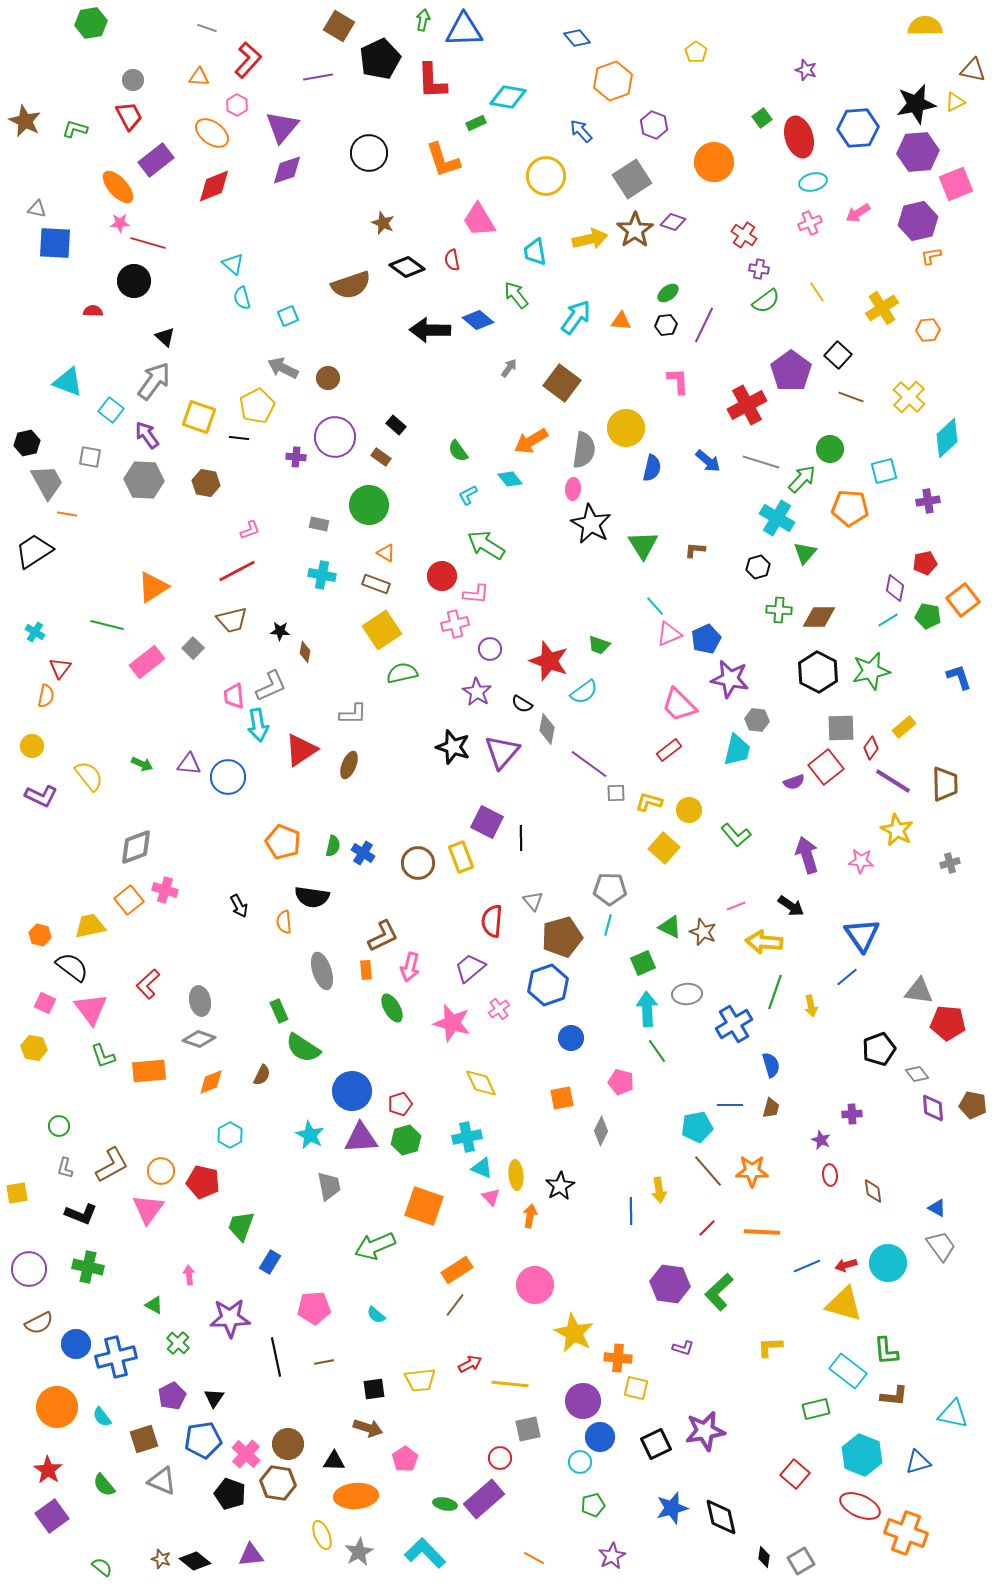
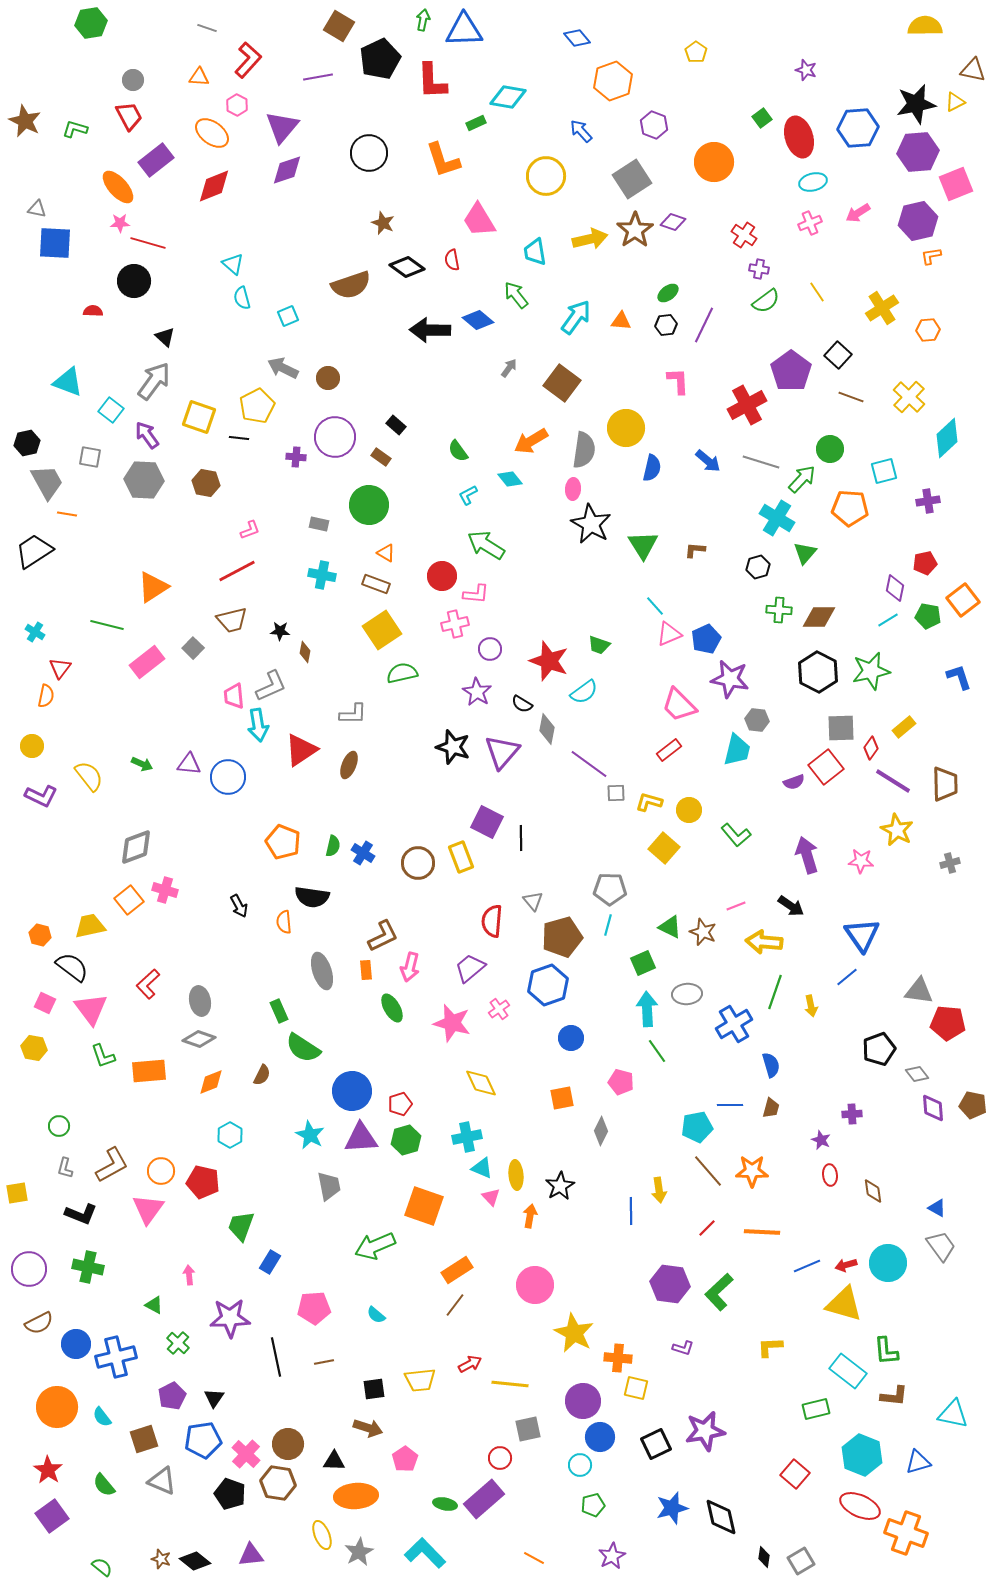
cyan circle at (580, 1462): moved 3 px down
